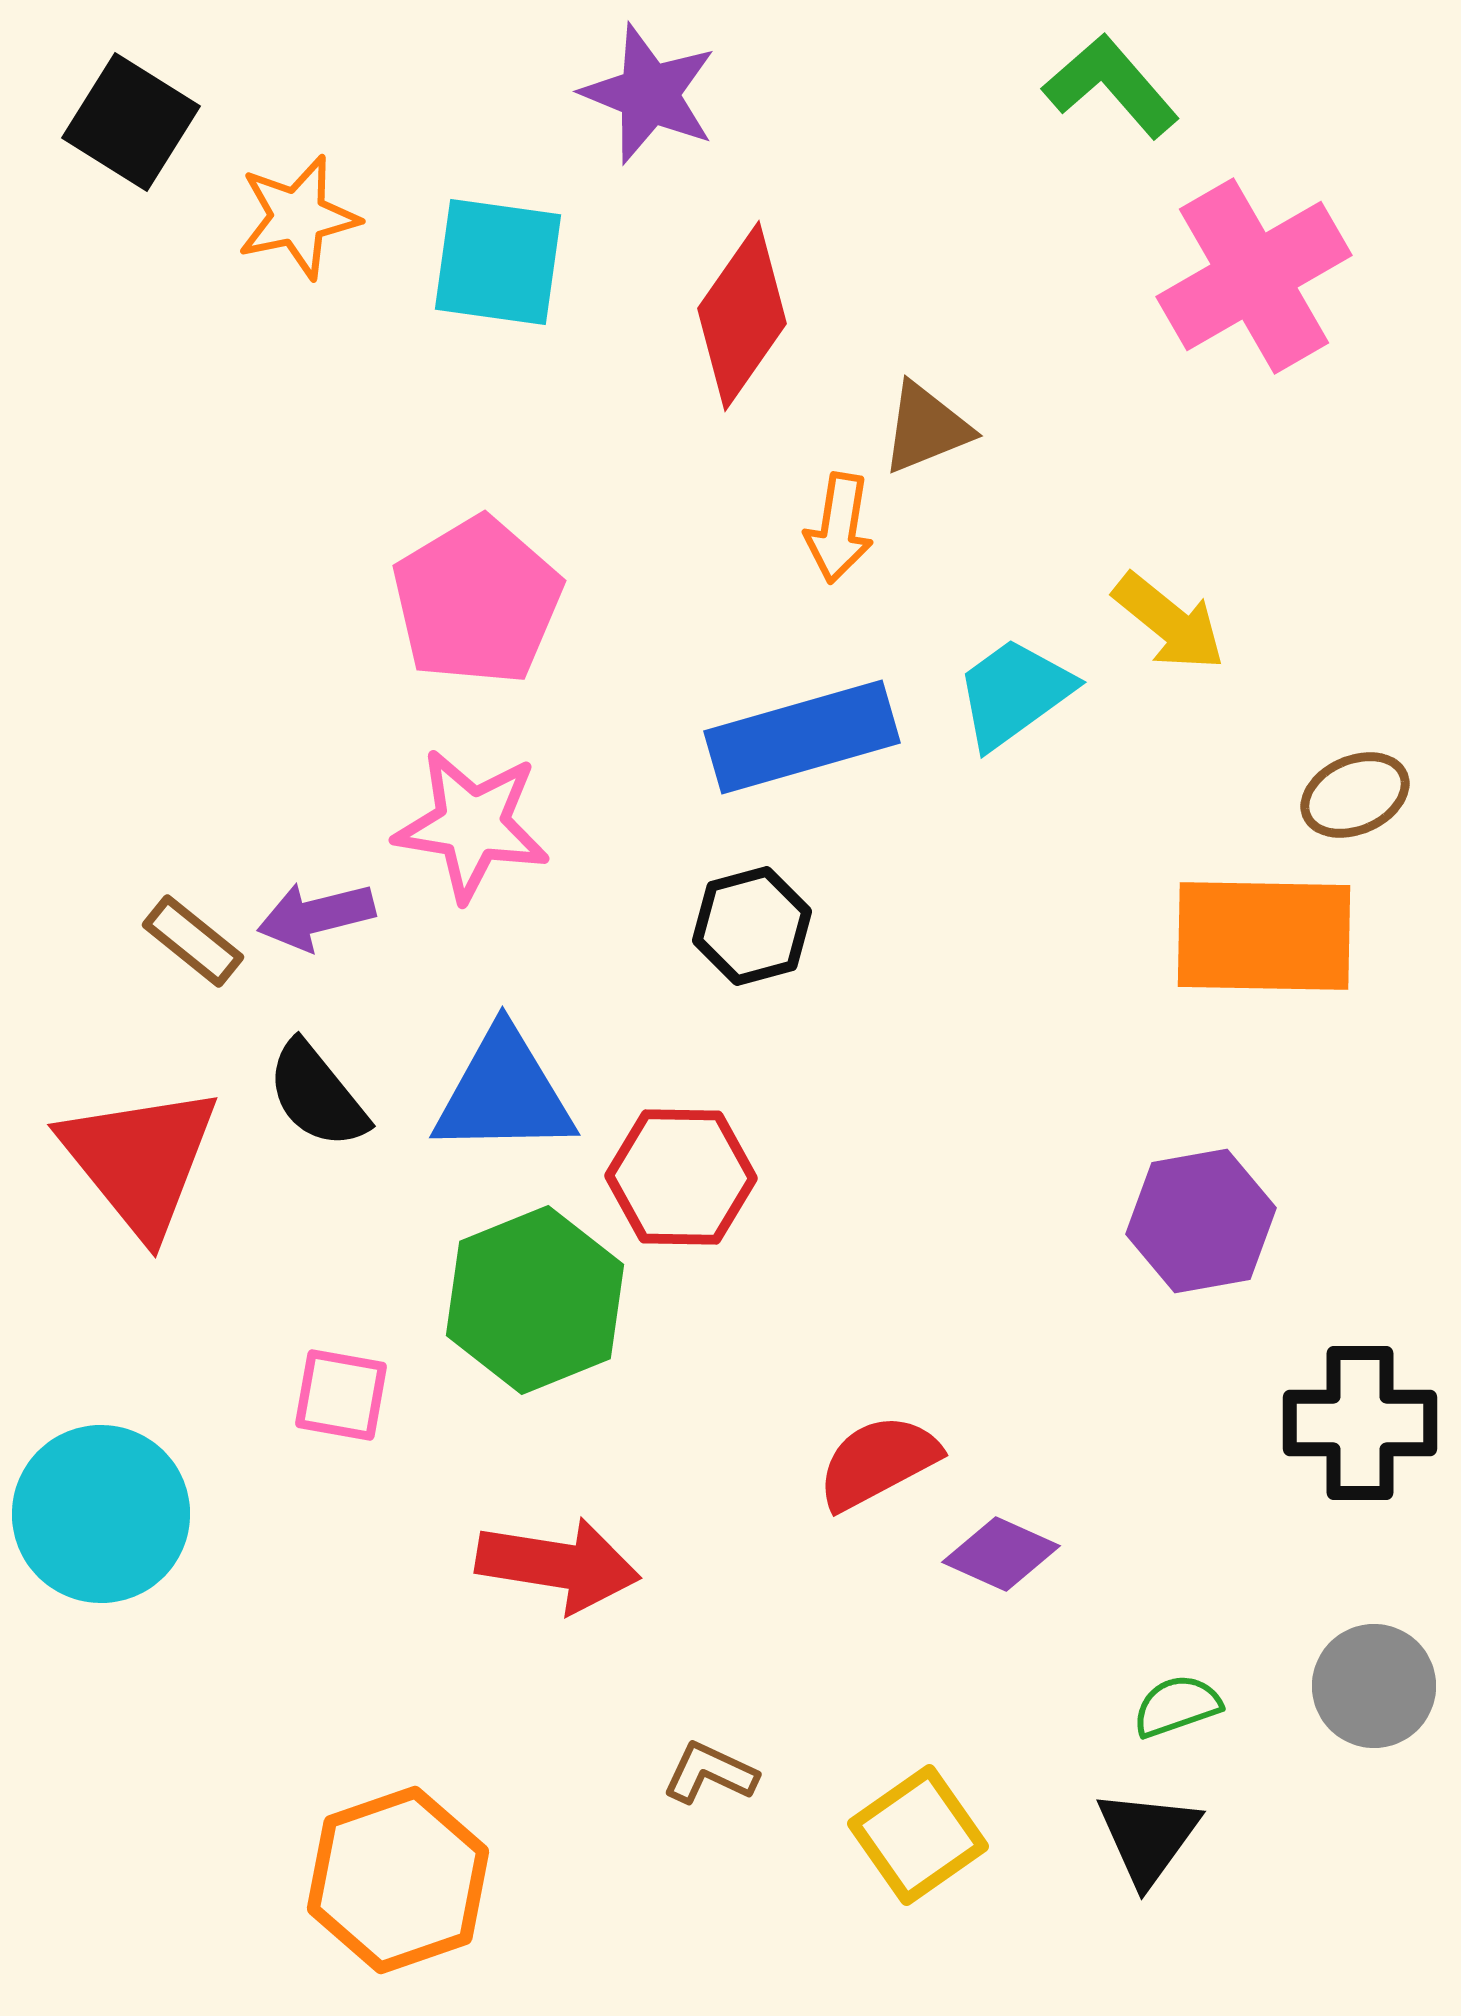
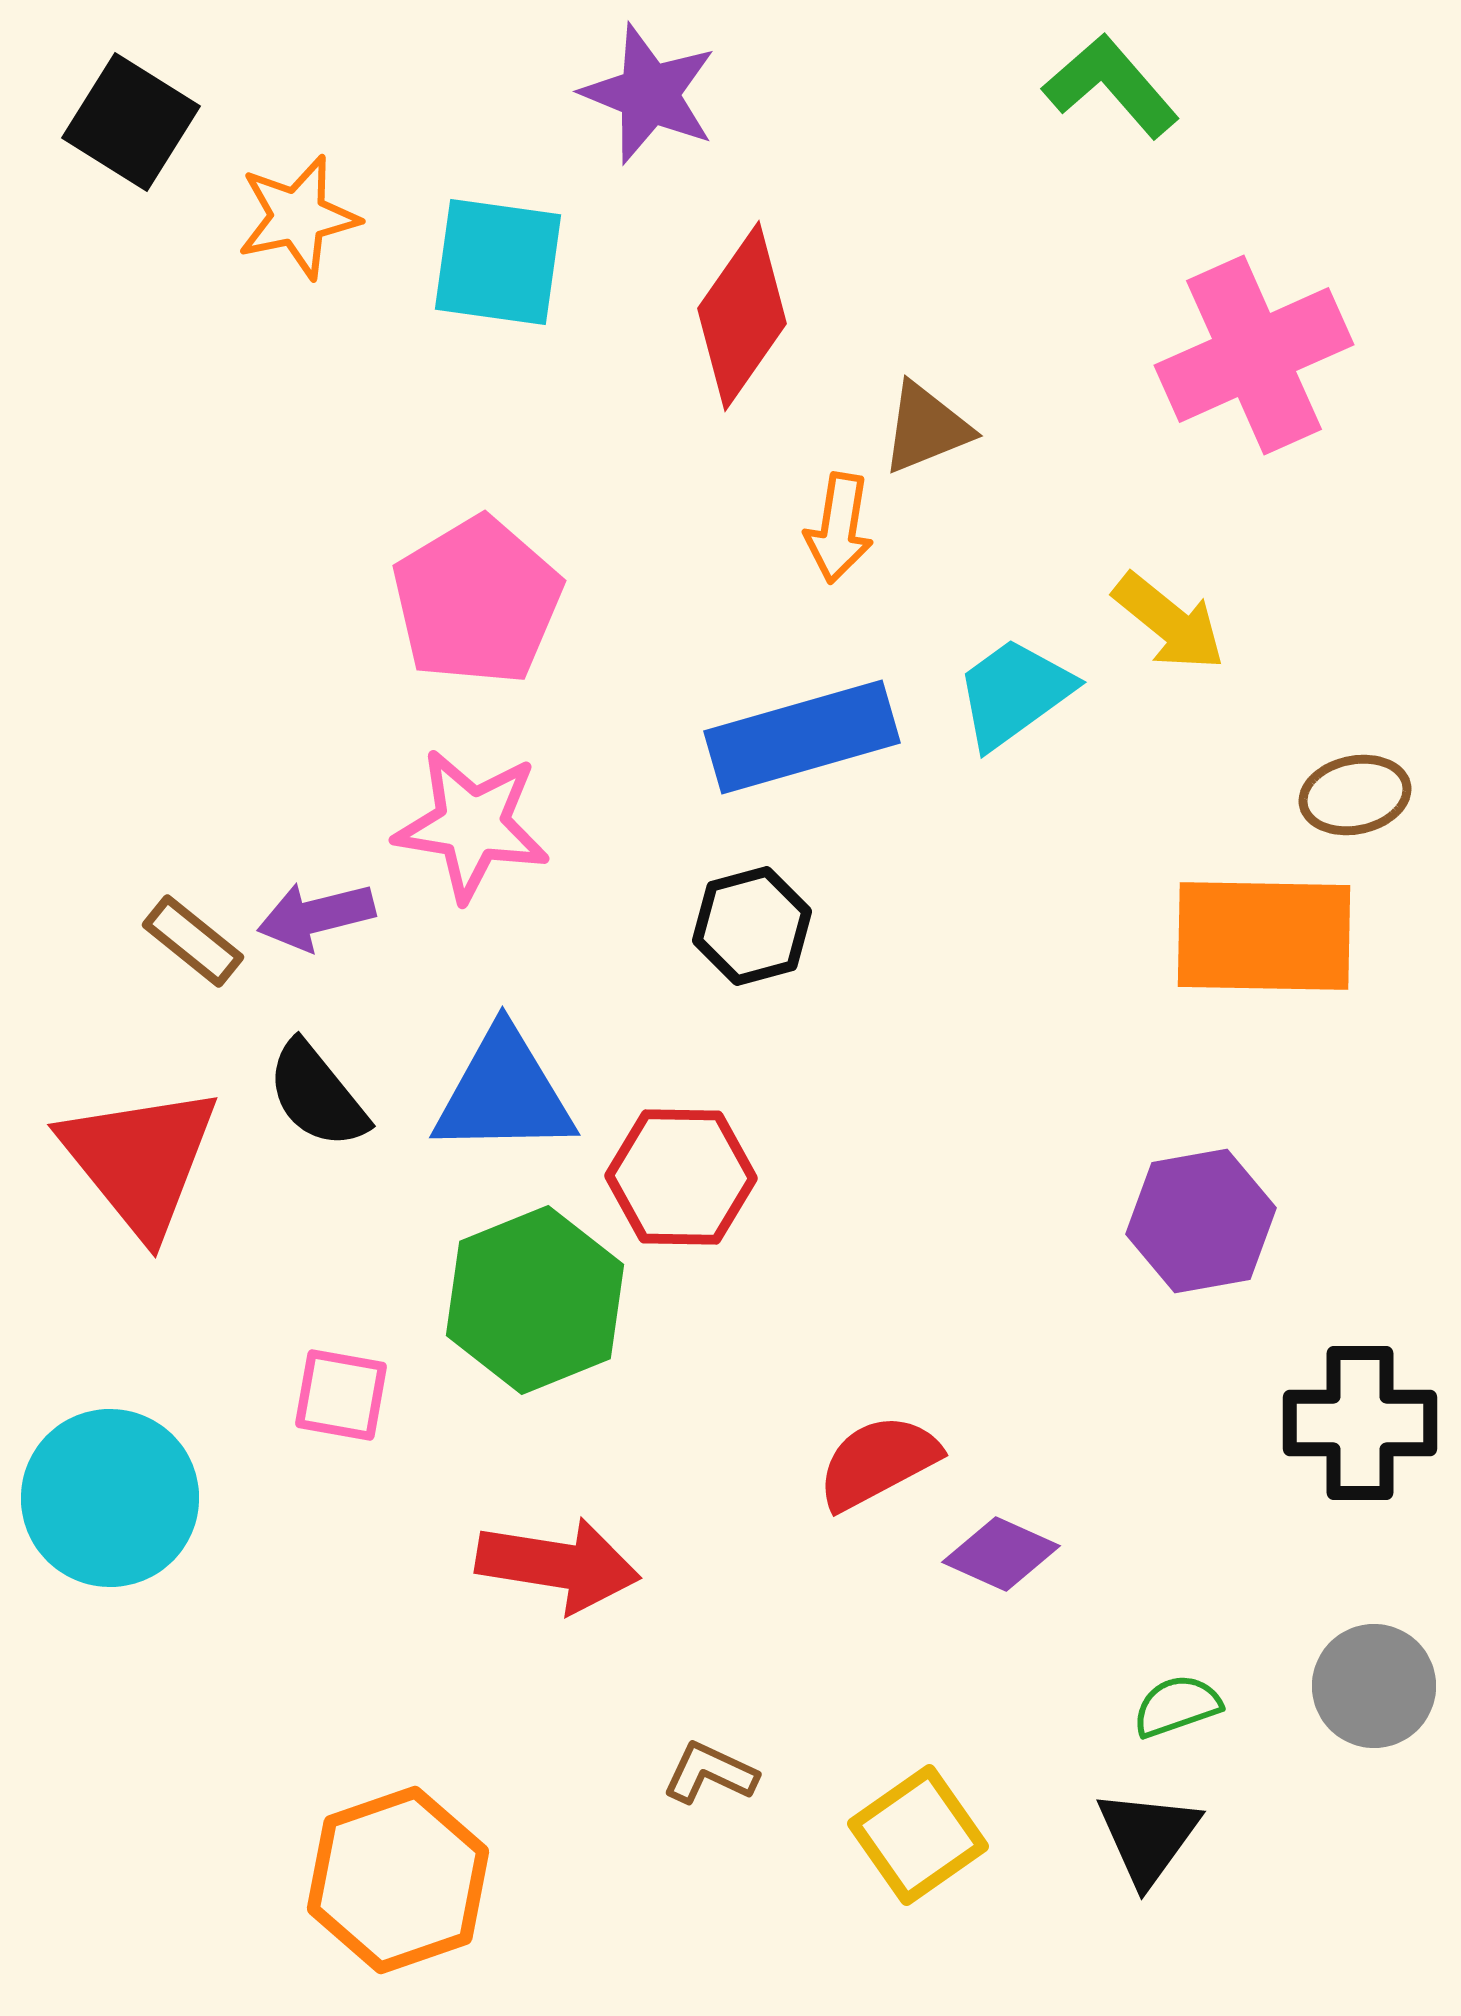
pink cross: moved 79 px down; rotated 6 degrees clockwise
brown ellipse: rotated 12 degrees clockwise
cyan circle: moved 9 px right, 16 px up
